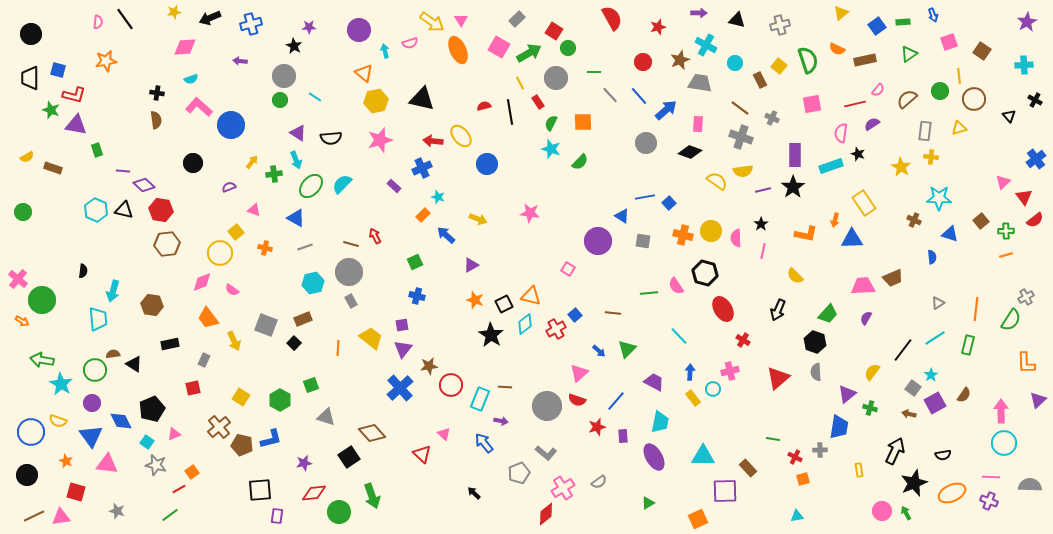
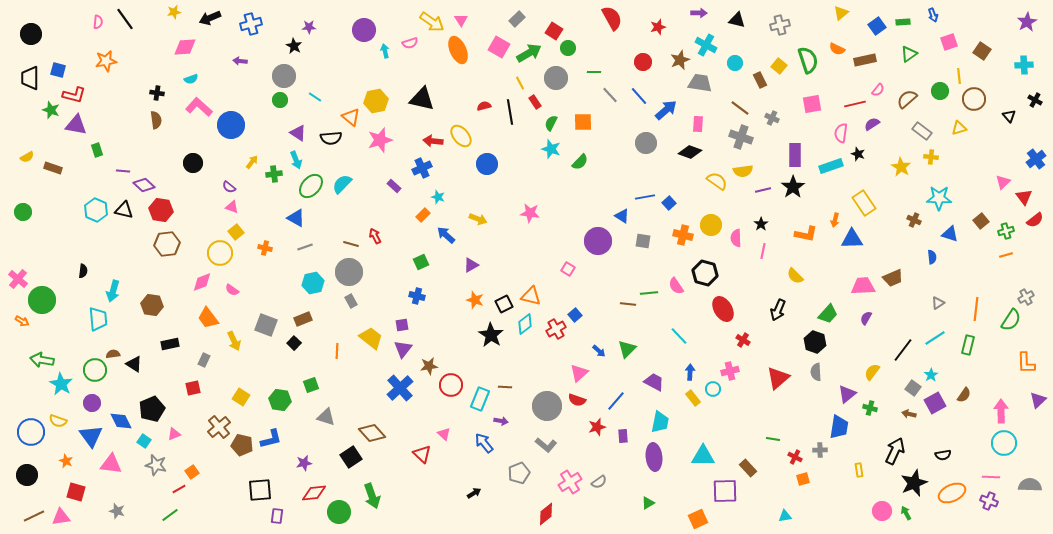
purple circle at (359, 30): moved 5 px right
orange triangle at (364, 73): moved 13 px left, 44 px down
red rectangle at (538, 102): moved 3 px left
gray rectangle at (925, 131): moved 3 px left; rotated 60 degrees counterclockwise
purple semicircle at (229, 187): rotated 120 degrees counterclockwise
pink triangle at (254, 210): moved 22 px left, 3 px up
yellow circle at (711, 231): moved 6 px up
green cross at (1006, 231): rotated 14 degrees counterclockwise
green square at (415, 262): moved 6 px right
brown line at (613, 313): moved 15 px right, 9 px up
orange line at (338, 348): moved 1 px left, 3 px down
green hexagon at (280, 400): rotated 20 degrees counterclockwise
cyan square at (147, 442): moved 3 px left, 1 px up
gray L-shape at (546, 453): moved 8 px up
black square at (349, 457): moved 2 px right
purple ellipse at (654, 457): rotated 24 degrees clockwise
pink triangle at (107, 464): moved 4 px right
pink cross at (563, 488): moved 7 px right, 6 px up
black arrow at (474, 493): rotated 104 degrees clockwise
cyan triangle at (797, 516): moved 12 px left
